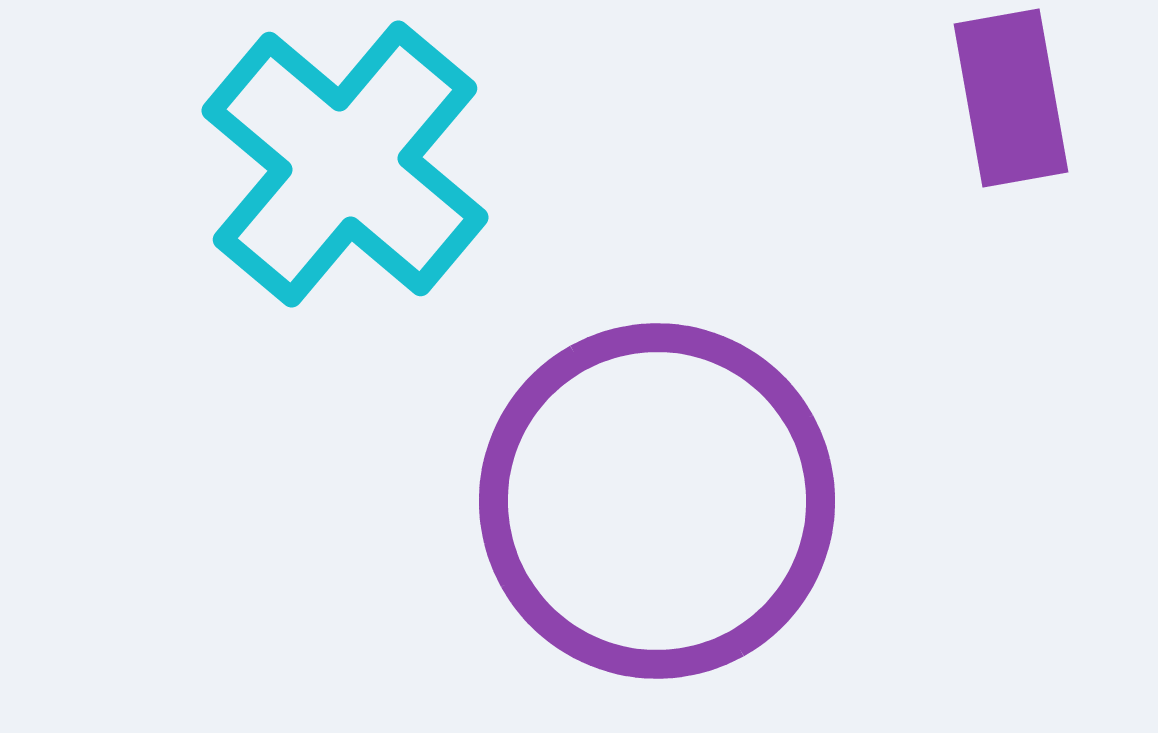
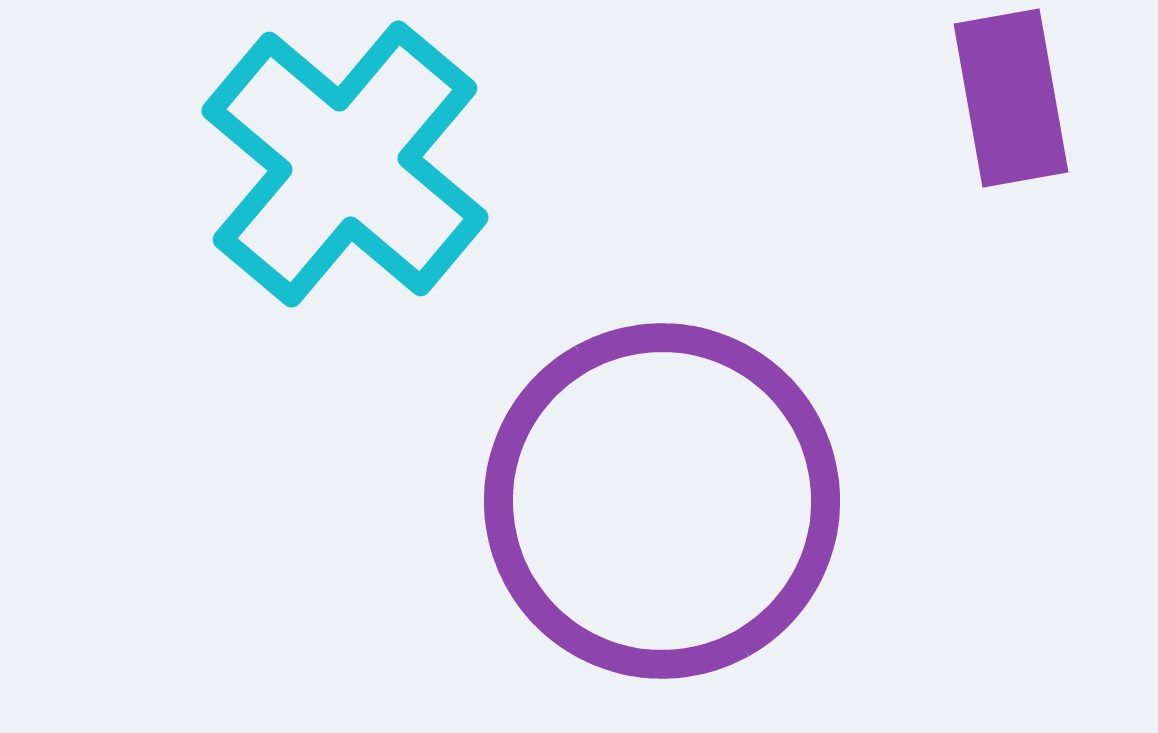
purple circle: moved 5 px right
